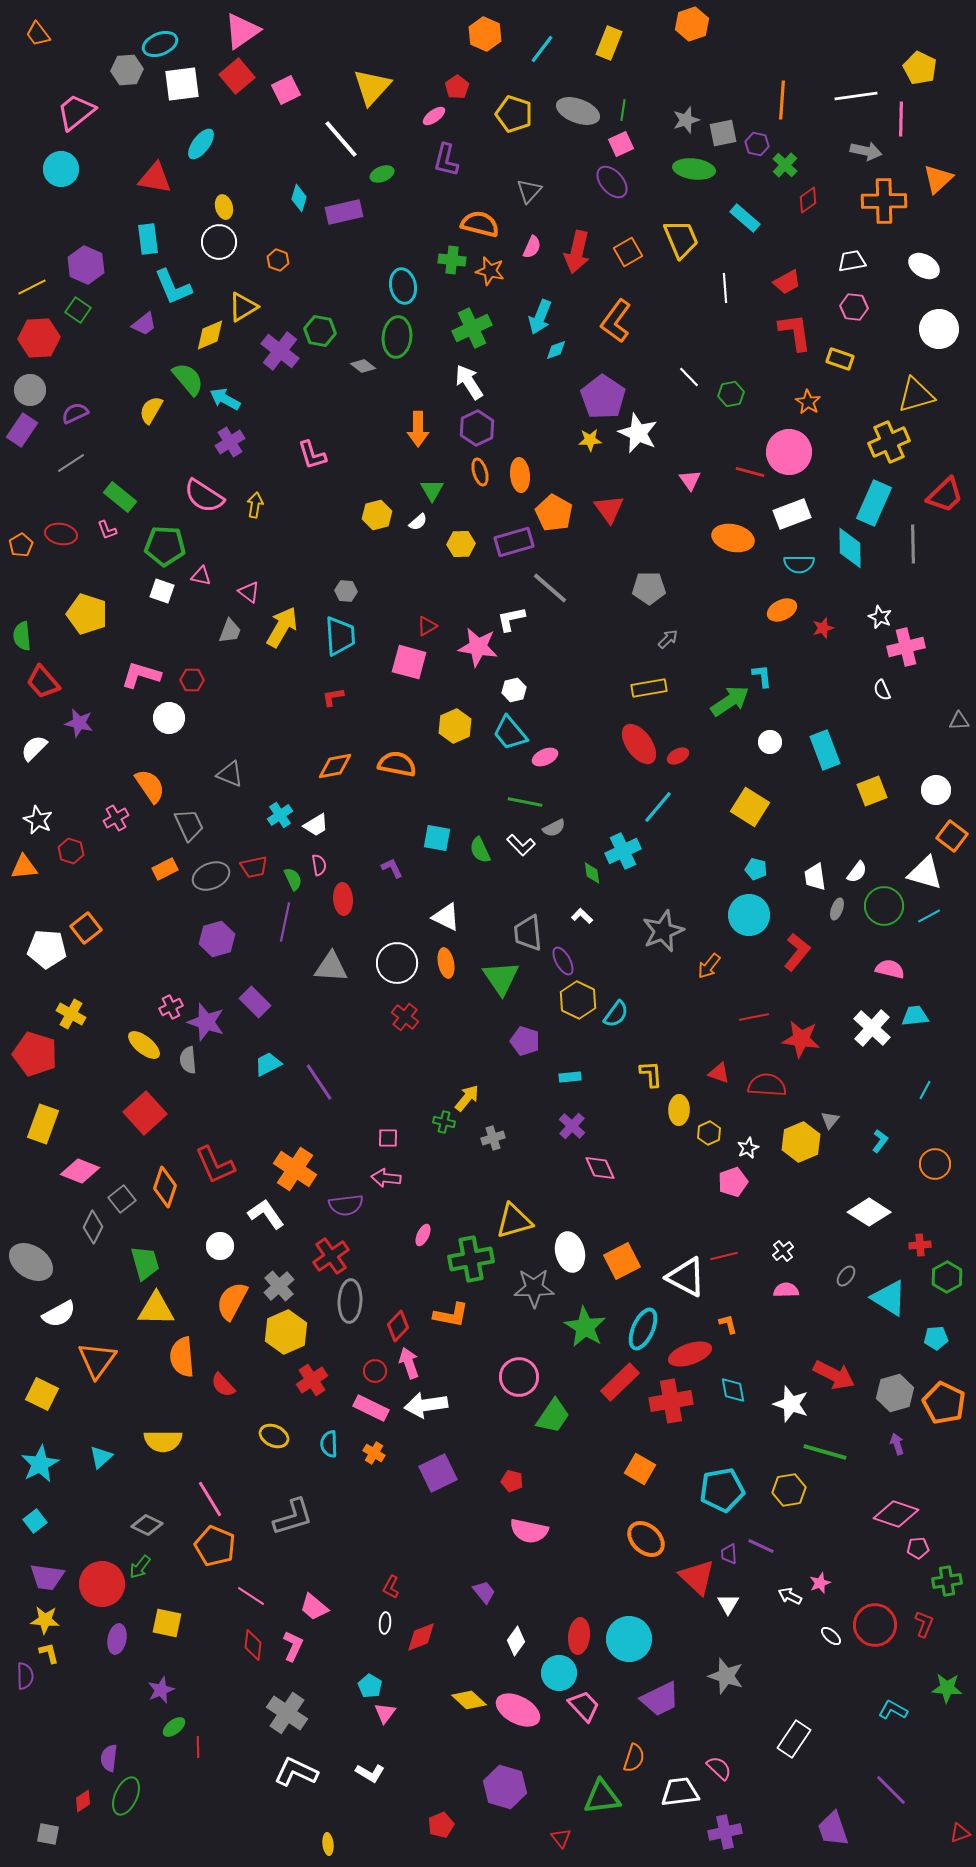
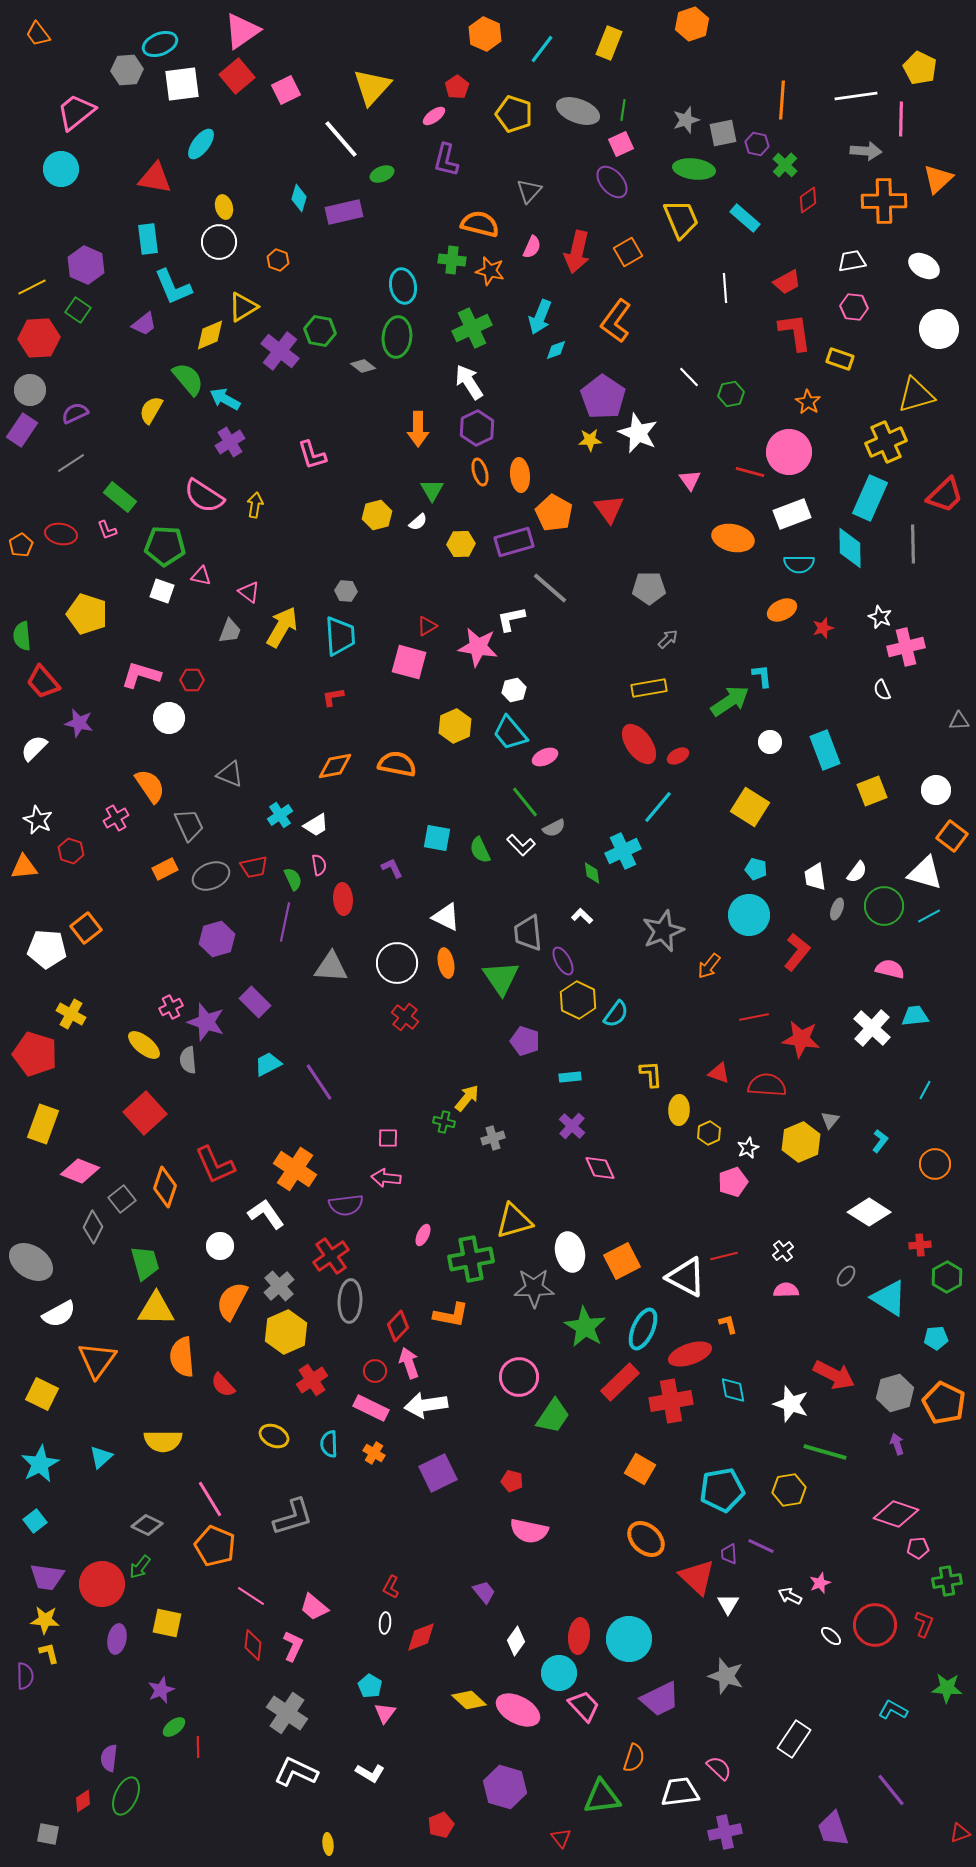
gray arrow at (866, 151): rotated 8 degrees counterclockwise
yellow trapezoid at (681, 239): moved 20 px up
yellow cross at (889, 442): moved 3 px left
cyan rectangle at (874, 503): moved 4 px left, 5 px up
green line at (525, 802): rotated 40 degrees clockwise
purple line at (891, 1790): rotated 6 degrees clockwise
